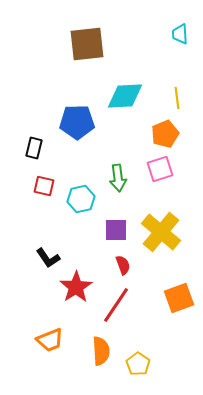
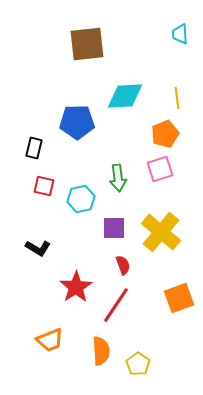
purple square: moved 2 px left, 2 px up
black L-shape: moved 10 px left, 10 px up; rotated 25 degrees counterclockwise
